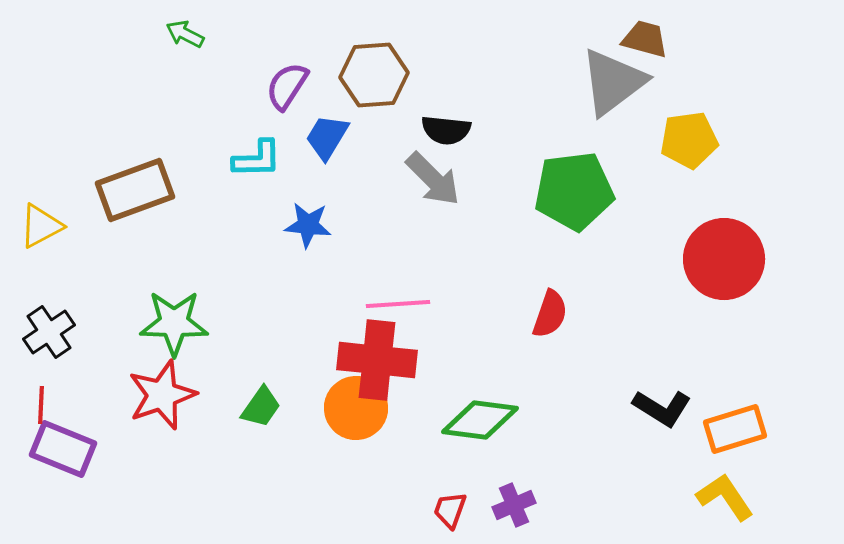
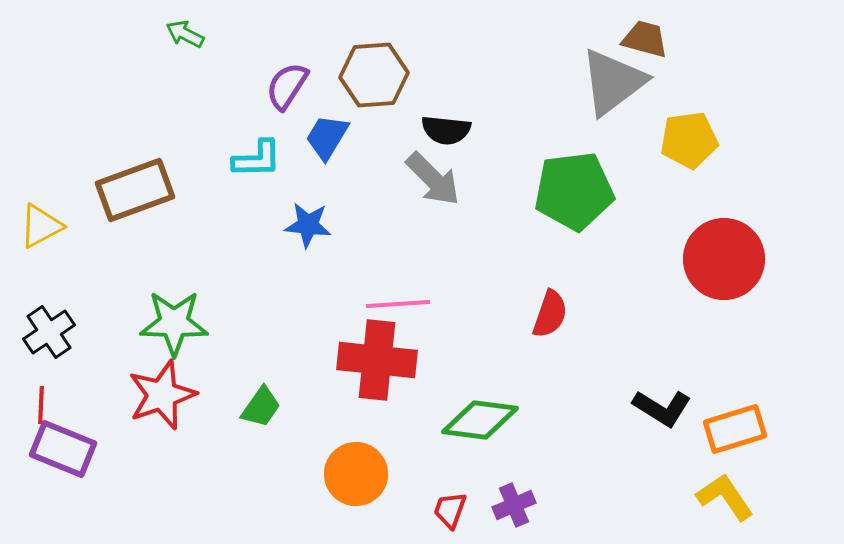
orange circle: moved 66 px down
